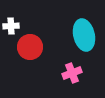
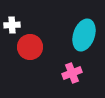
white cross: moved 1 px right, 1 px up
cyan ellipse: rotated 32 degrees clockwise
